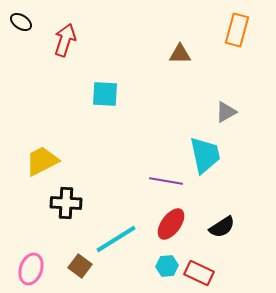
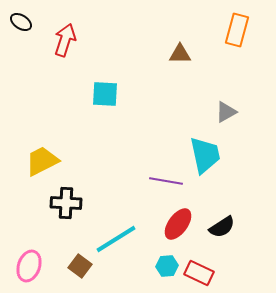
red ellipse: moved 7 px right
pink ellipse: moved 2 px left, 3 px up
